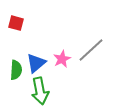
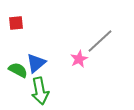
red square: rotated 21 degrees counterclockwise
gray line: moved 9 px right, 9 px up
pink star: moved 17 px right
green semicircle: moved 2 px right; rotated 66 degrees counterclockwise
